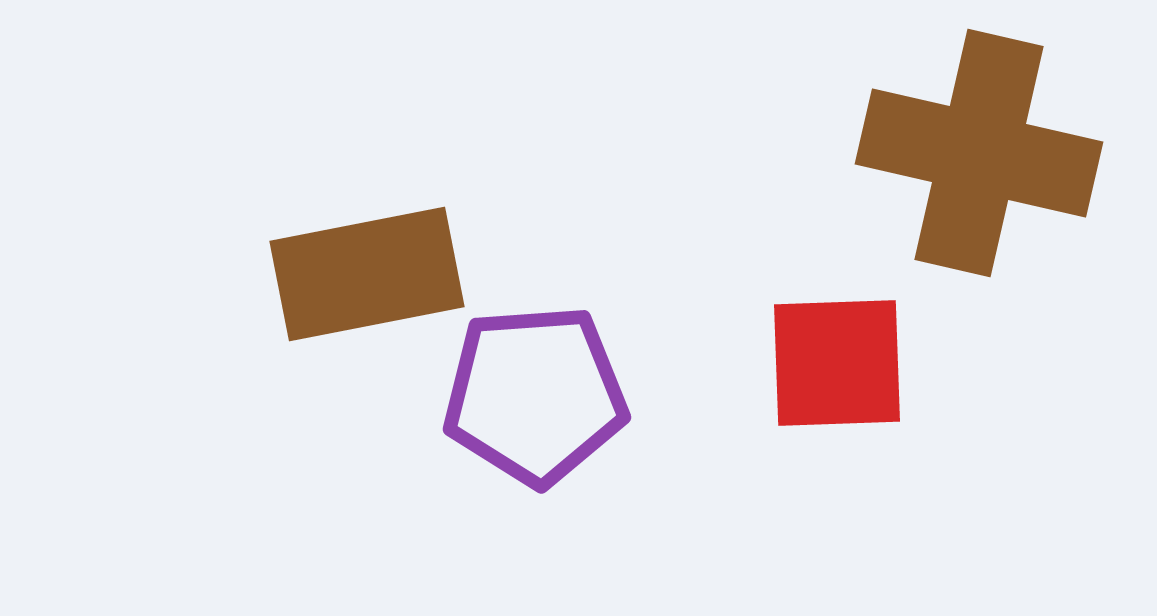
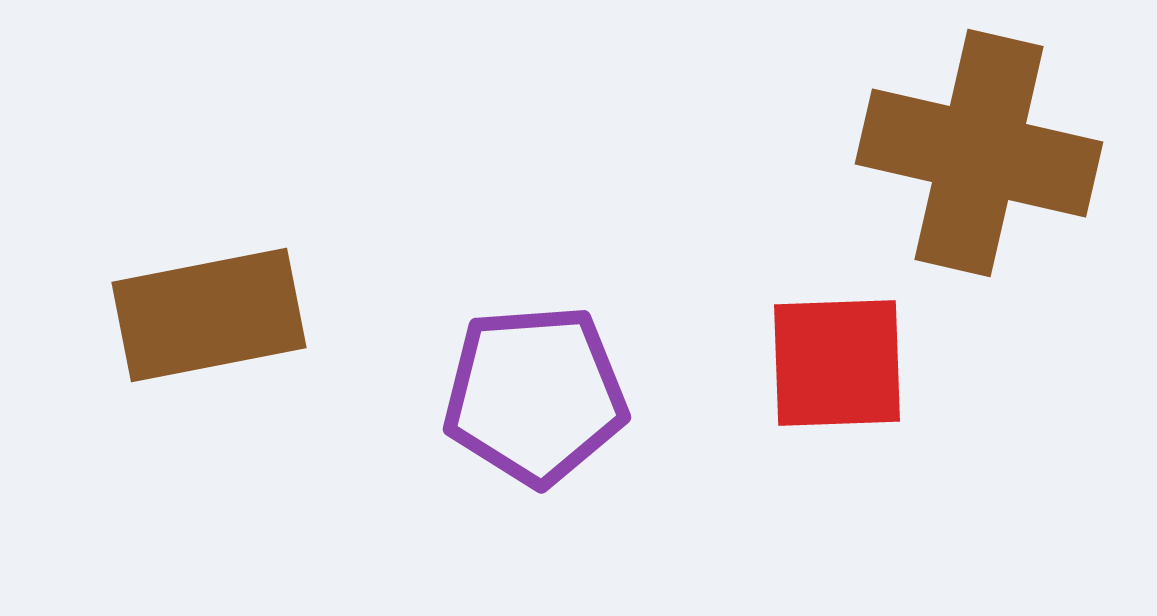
brown rectangle: moved 158 px left, 41 px down
